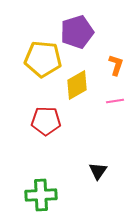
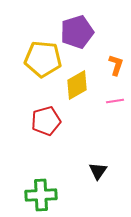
red pentagon: rotated 16 degrees counterclockwise
